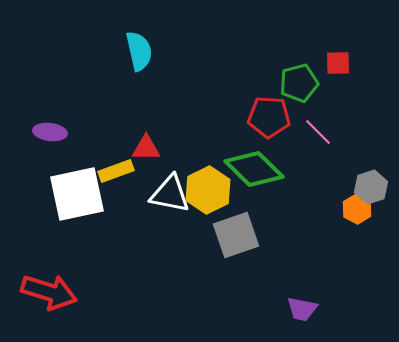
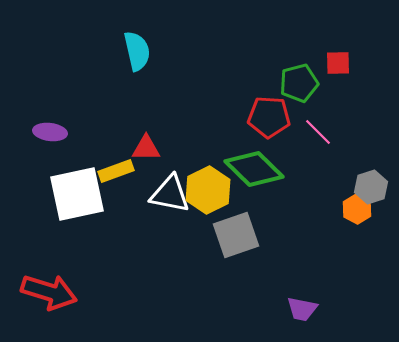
cyan semicircle: moved 2 px left
